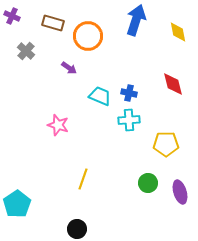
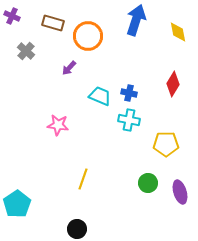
purple arrow: rotated 98 degrees clockwise
red diamond: rotated 45 degrees clockwise
cyan cross: rotated 15 degrees clockwise
pink star: rotated 10 degrees counterclockwise
